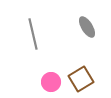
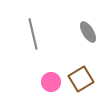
gray ellipse: moved 1 px right, 5 px down
